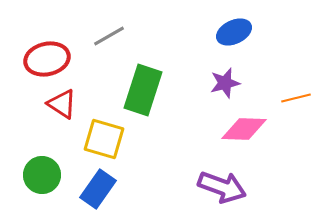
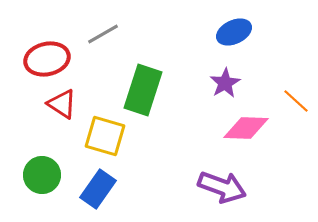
gray line: moved 6 px left, 2 px up
purple star: rotated 16 degrees counterclockwise
orange line: moved 3 px down; rotated 56 degrees clockwise
pink diamond: moved 2 px right, 1 px up
yellow square: moved 1 px right, 3 px up
